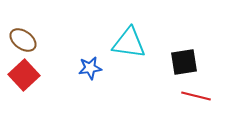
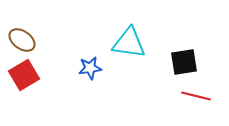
brown ellipse: moved 1 px left
red square: rotated 12 degrees clockwise
